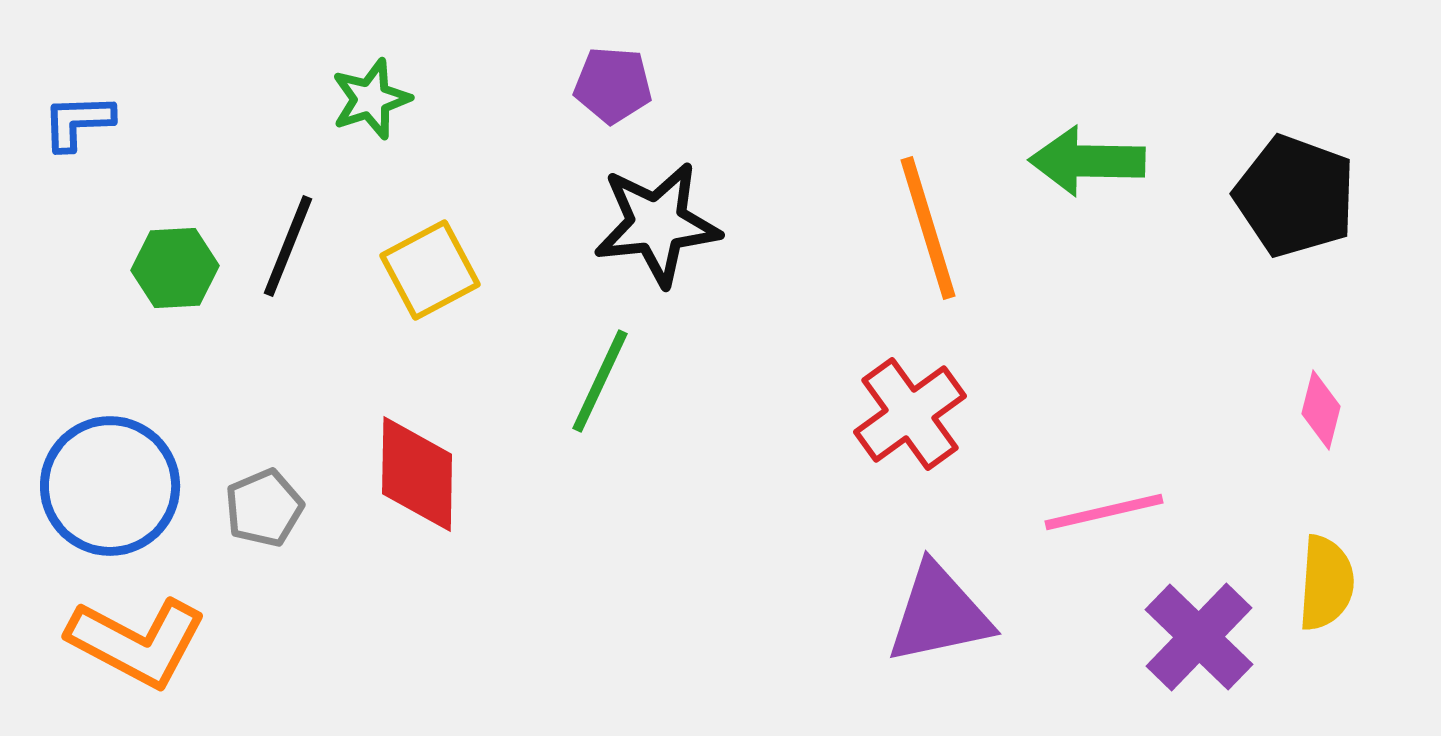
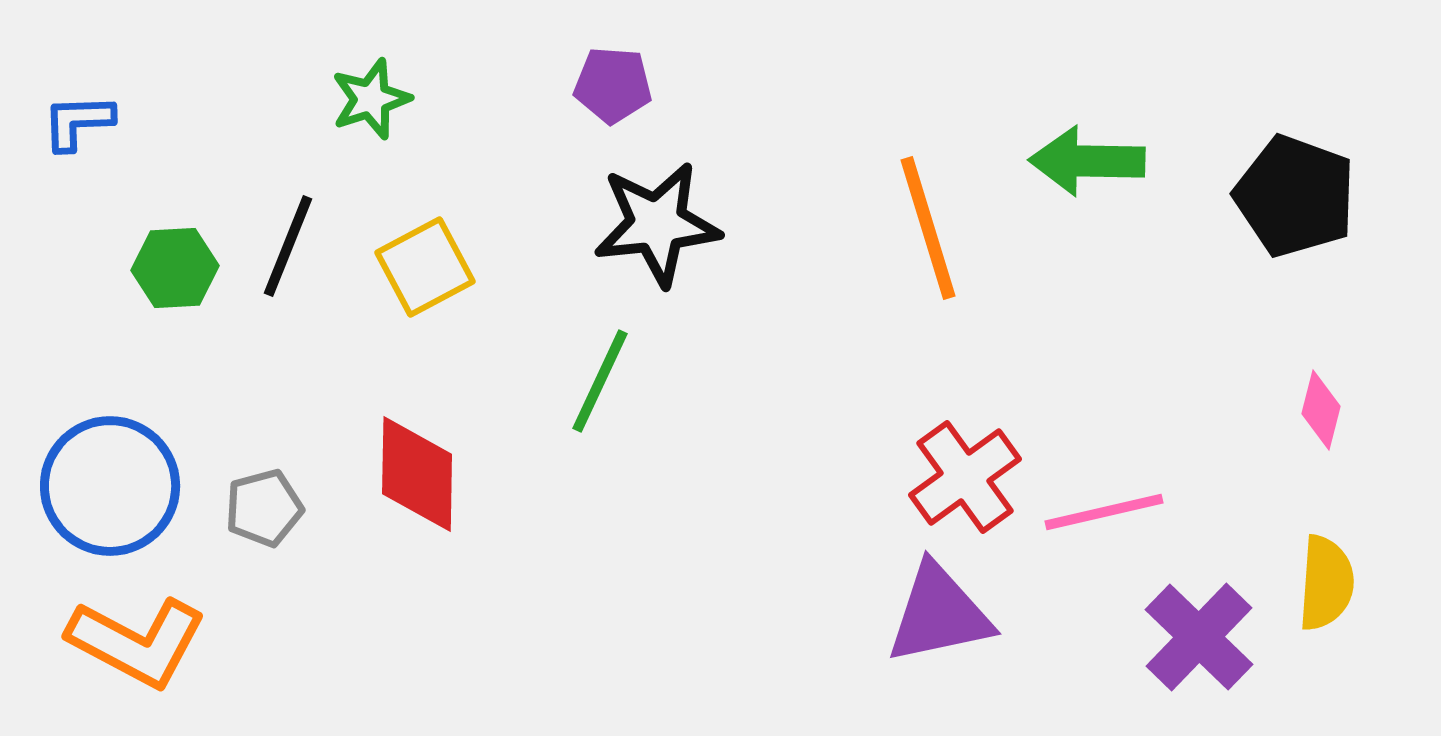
yellow square: moved 5 px left, 3 px up
red cross: moved 55 px right, 63 px down
gray pentagon: rotated 8 degrees clockwise
